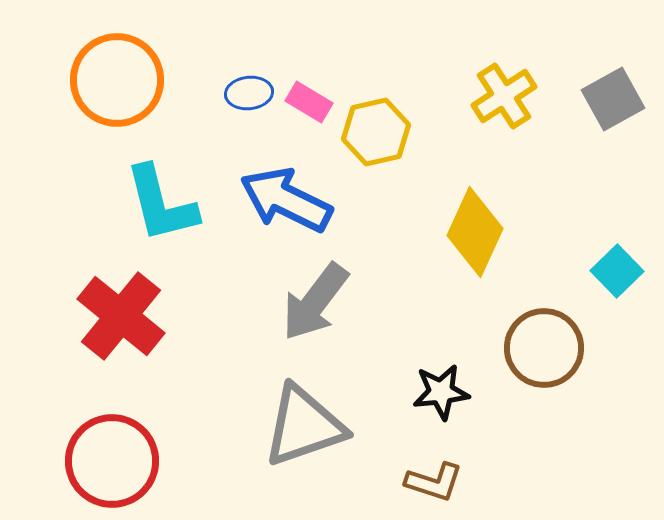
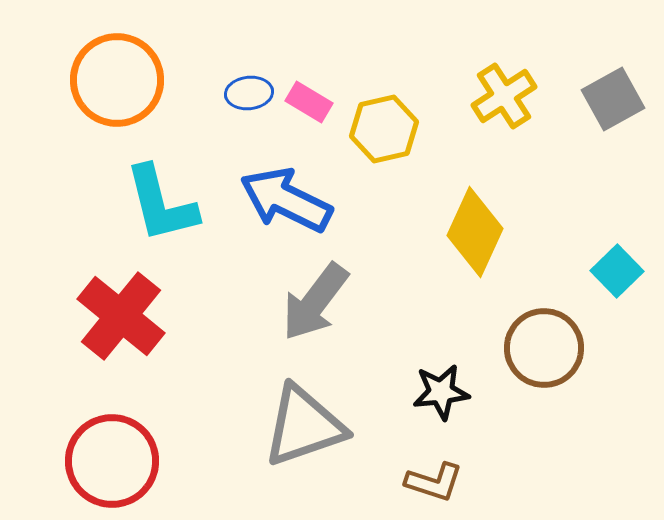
yellow hexagon: moved 8 px right, 3 px up
